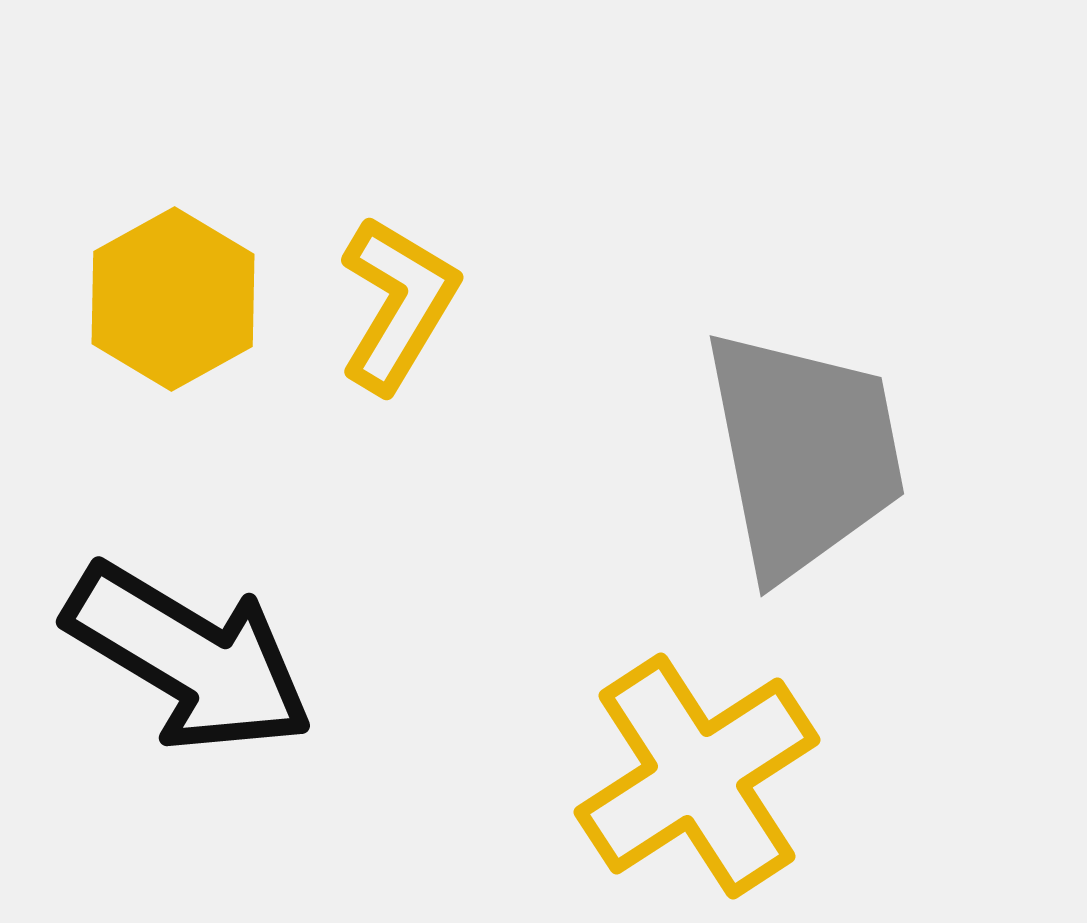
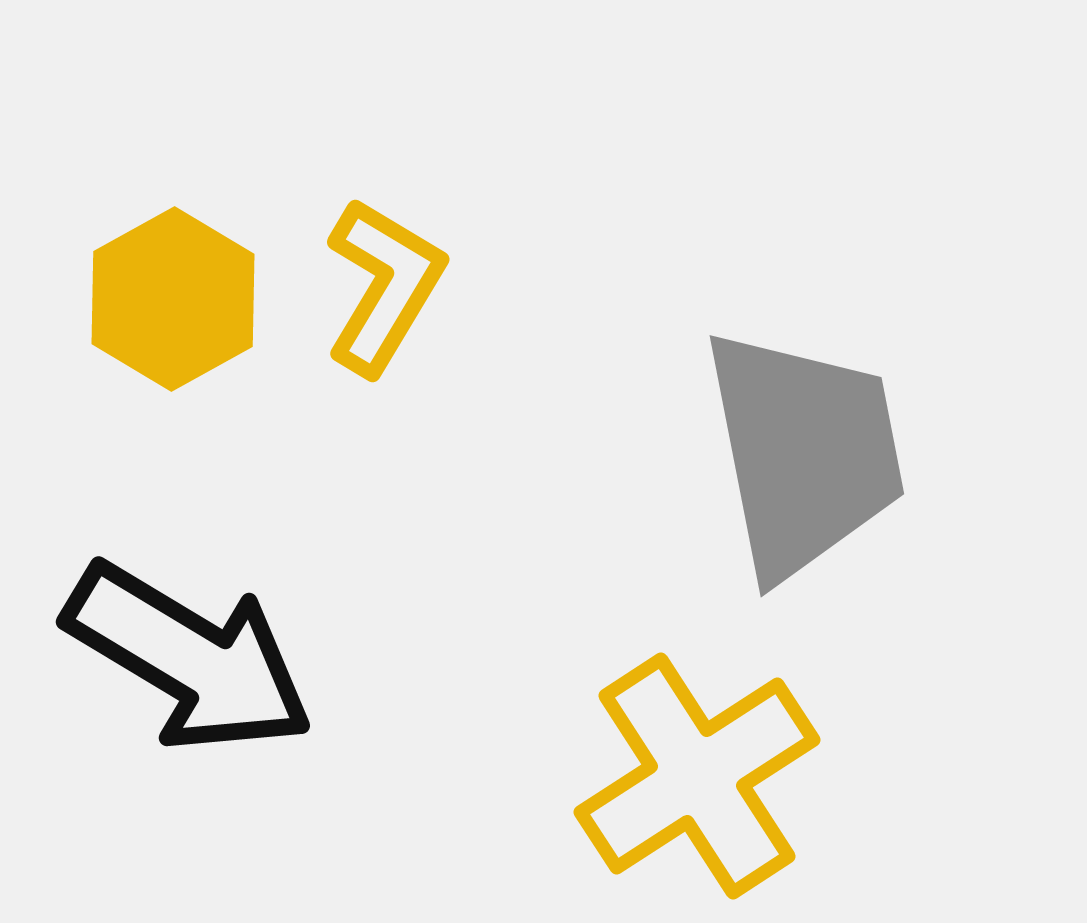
yellow L-shape: moved 14 px left, 18 px up
